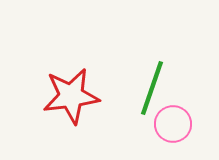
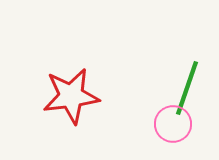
green line: moved 35 px right
